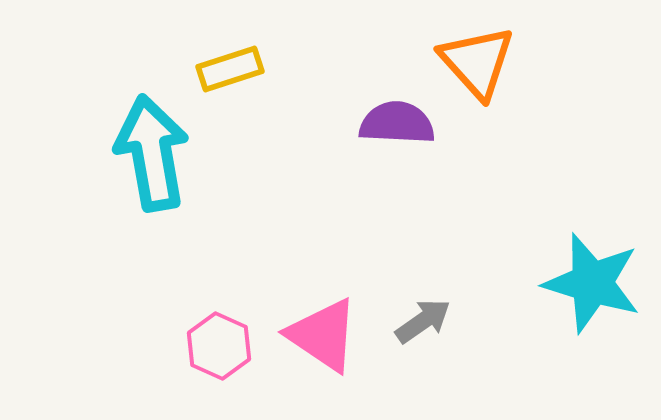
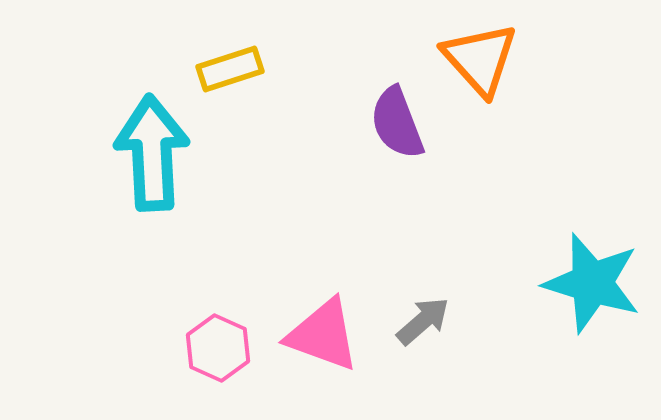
orange triangle: moved 3 px right, 3 px up
purple semicircle: rotated 114 degrees counterclockwise
cyan arrow: rotated 7 degrees clockwise
gray arrow: rotated 6 degrees counterclockwise
pink triangle: rotated 14 degrees counterclockwise
pink hexagon: moved 1 px left, 2 px down
